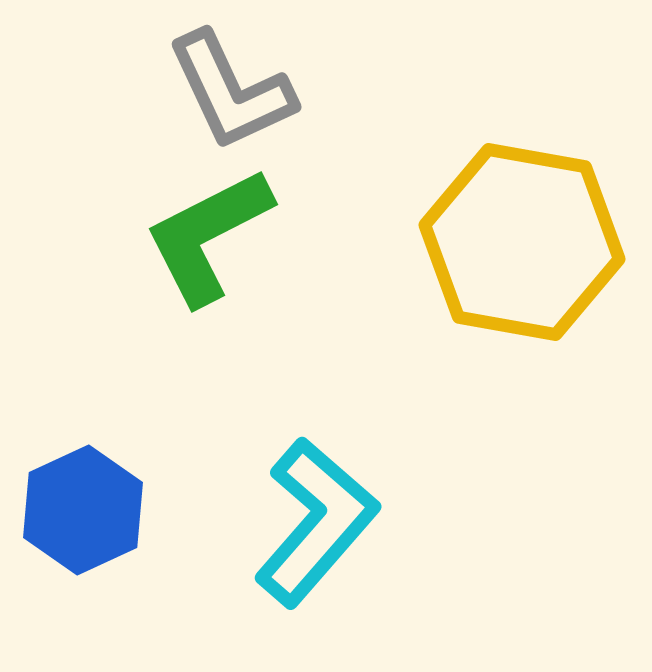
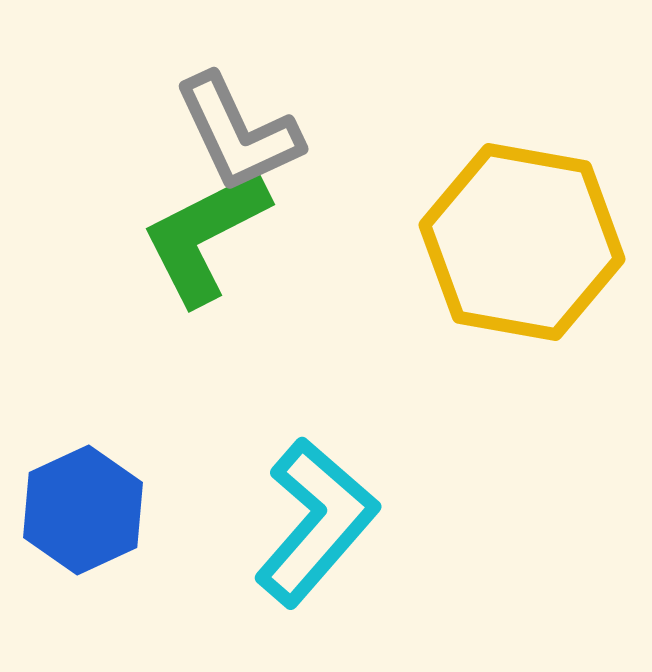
gray L-shape: moved 7 px right, 42 px down
green L-shape: moved 3 px left
